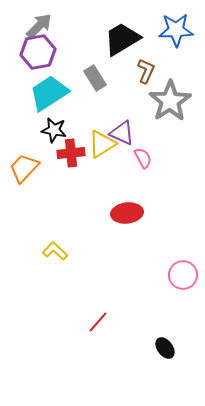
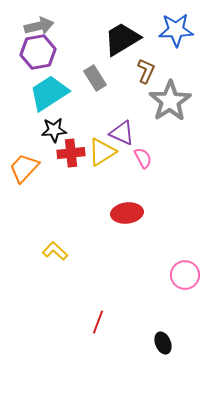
gray arrow: rotated 32 degrees clockwise
black star: rotated 15 degrees counterclockwise
yellow triangle: moved 8 px down
pink circle: moved 2 px right
red line: rotated 20 degrees counterclockwise
black ellipse: moved 2 px left, 5 px up; rotated 15 degrees clockwise
